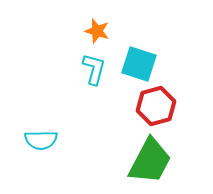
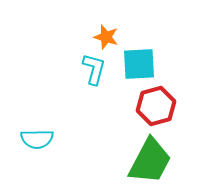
orange star: moved 9 px right, 6 px down
cyan square: rotated 21 degrees counterclockwise
cyan semicircle: moved 4 px left, 1 px up
